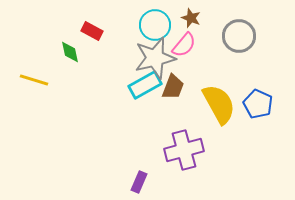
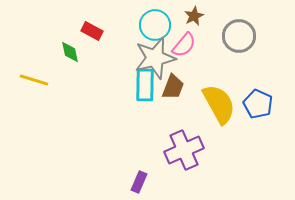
brown star: moved 3 px right, 2 px up; rotated 24 degrees clockwise
cyan rectangle: rotated 60 degrees counterclockwise
purple cross: rotated 9 degrees counterclockwise
